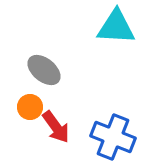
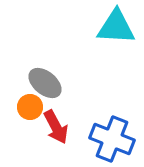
gray ellipse: moved 1 px right, 13 px down
red arrow: rotated 8 degrees clockwise
blue cross: moved 1 px left, 2 px down
